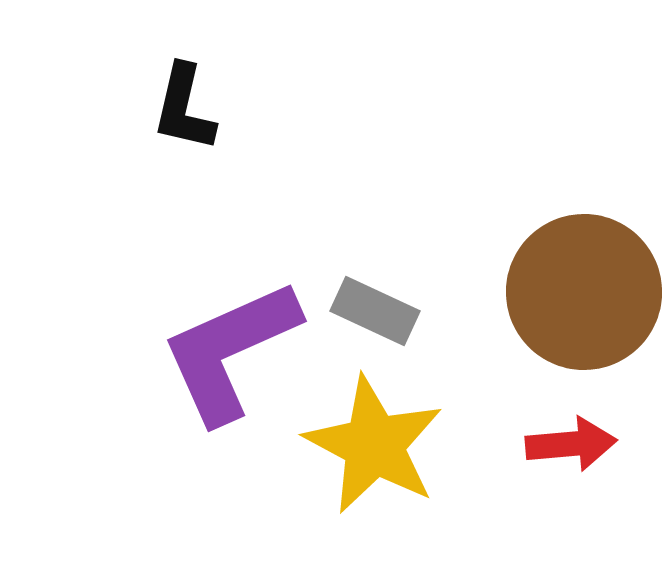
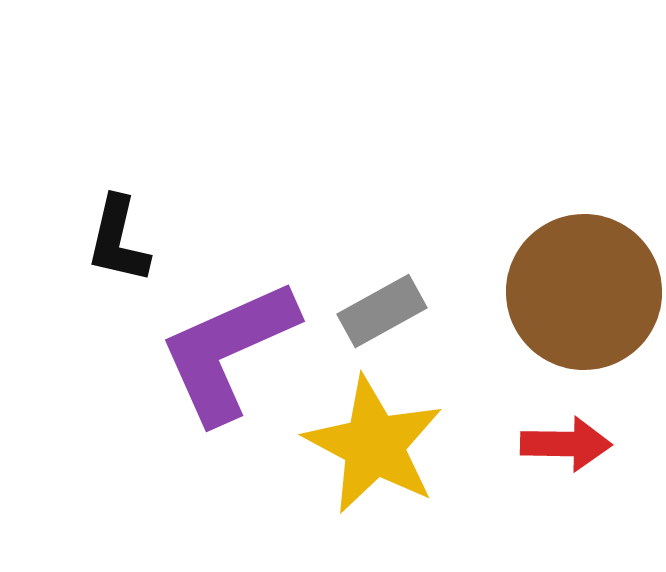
black L-shape: moved 66 px left, 132 px down
gray rectangle: moved 7 px right; rotated 54 degrees counterclockwise
purple L-shape: moved 2 px left
red arrow: moved 5 px left; rotated 6 degrees clockwise
